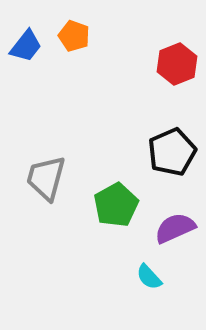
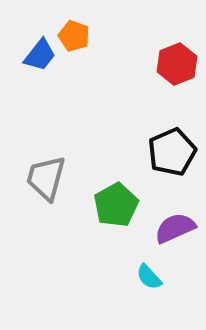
blue trapezoid: moved 14 px right, 9 px down
